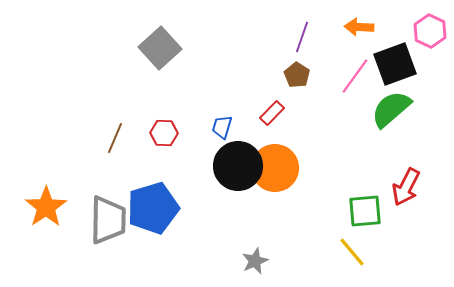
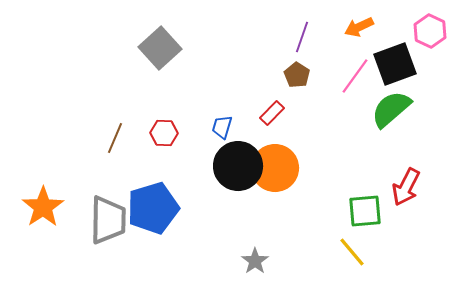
orange arrow: rotated 28 degrees counterclockwise
orange star: moved 3 px left
gray star: rotated 12 degrees counterclockwise
